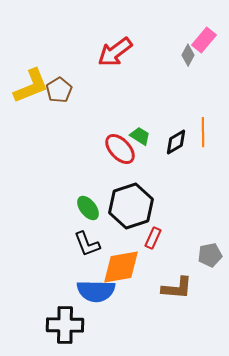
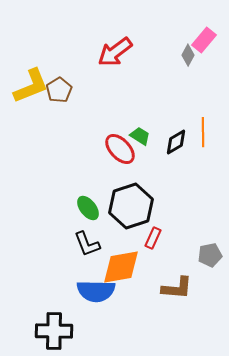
black cross: moved 11 px left, 6 px down
